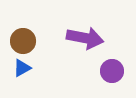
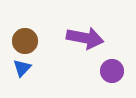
brown circle: moved 2 px right
blue triangle: rotated 18 degrees counterclockwise
